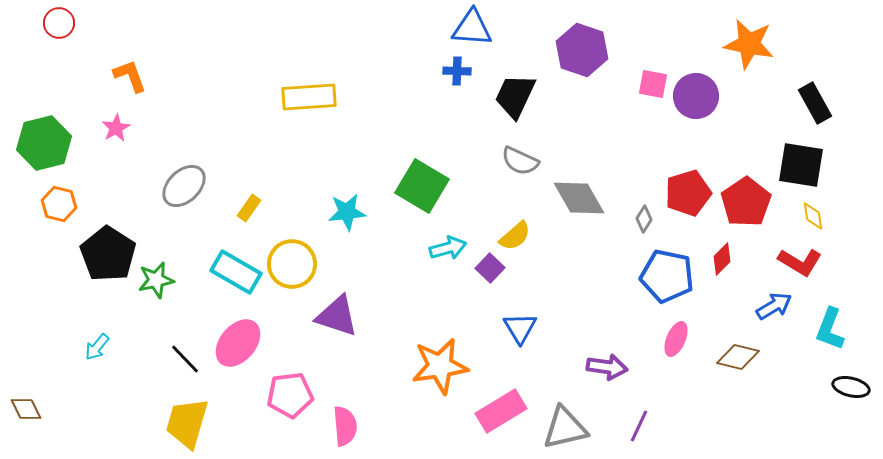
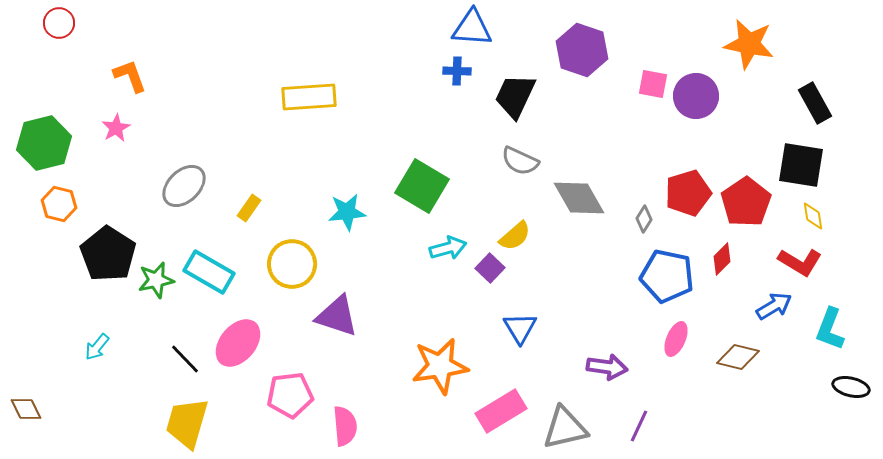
cyan rectangle at (236, 272): moved 27 px left
